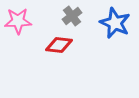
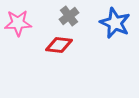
gray cross: moved 3 px left
pink star: moved 2 px down
